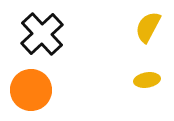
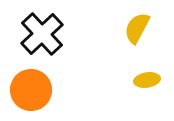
yellow semicircle: moved 11 px left, 1 px down
